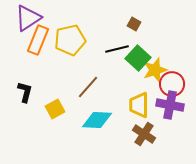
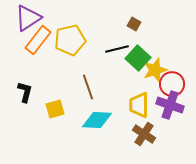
orange rectangle: rotated 16 degrees clockwise
brown line: rotated 60 degrees counterclockwise
purple cross: rotated 8 degrees clockwise
yellow square: rotated 12 degrees clockwise
